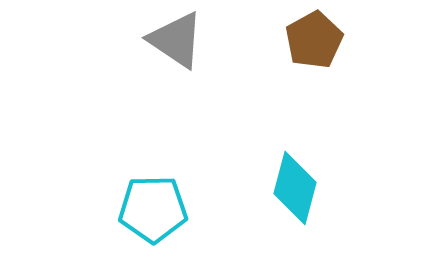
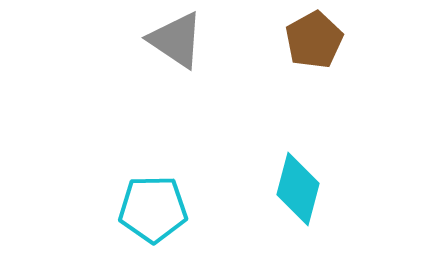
cyan diamond: moved 3 px right, 1 px down
